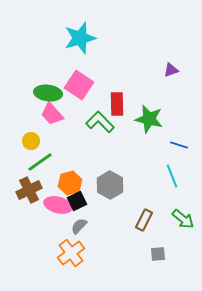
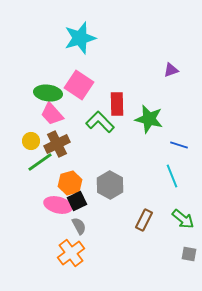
brown cross: moved 28 px right, 46 px up
gray semicircle: rotated 108 degrees clockwise
gray square: moved 31 px right; rotated 14 degrees clockwise
